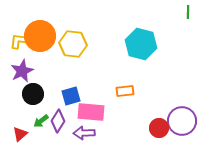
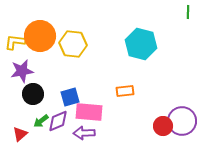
yellow L-shape: moved 5 px left, 1 px down
purple star: rotated 15 degrees clockwise
blue square: moved 1 px left, 1 px down
pink rectangle: moved 2 px left
purple diamond: rotated 35 degrees clockwise
red circle: moved 4 px right, 2 px up
